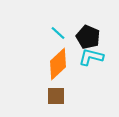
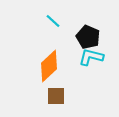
cyan line: moved 5 px left, 12 px up
orange diamond: moved 9 px left, 2 px down
